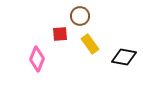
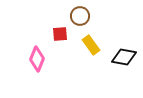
yellow rectangle: moved 1 px right, 1 px down
